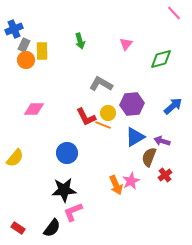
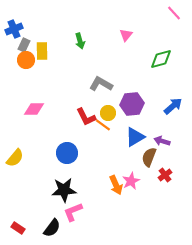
pink triangle: moved 9 px up
orange line: rotated 14 degrees clockwise
